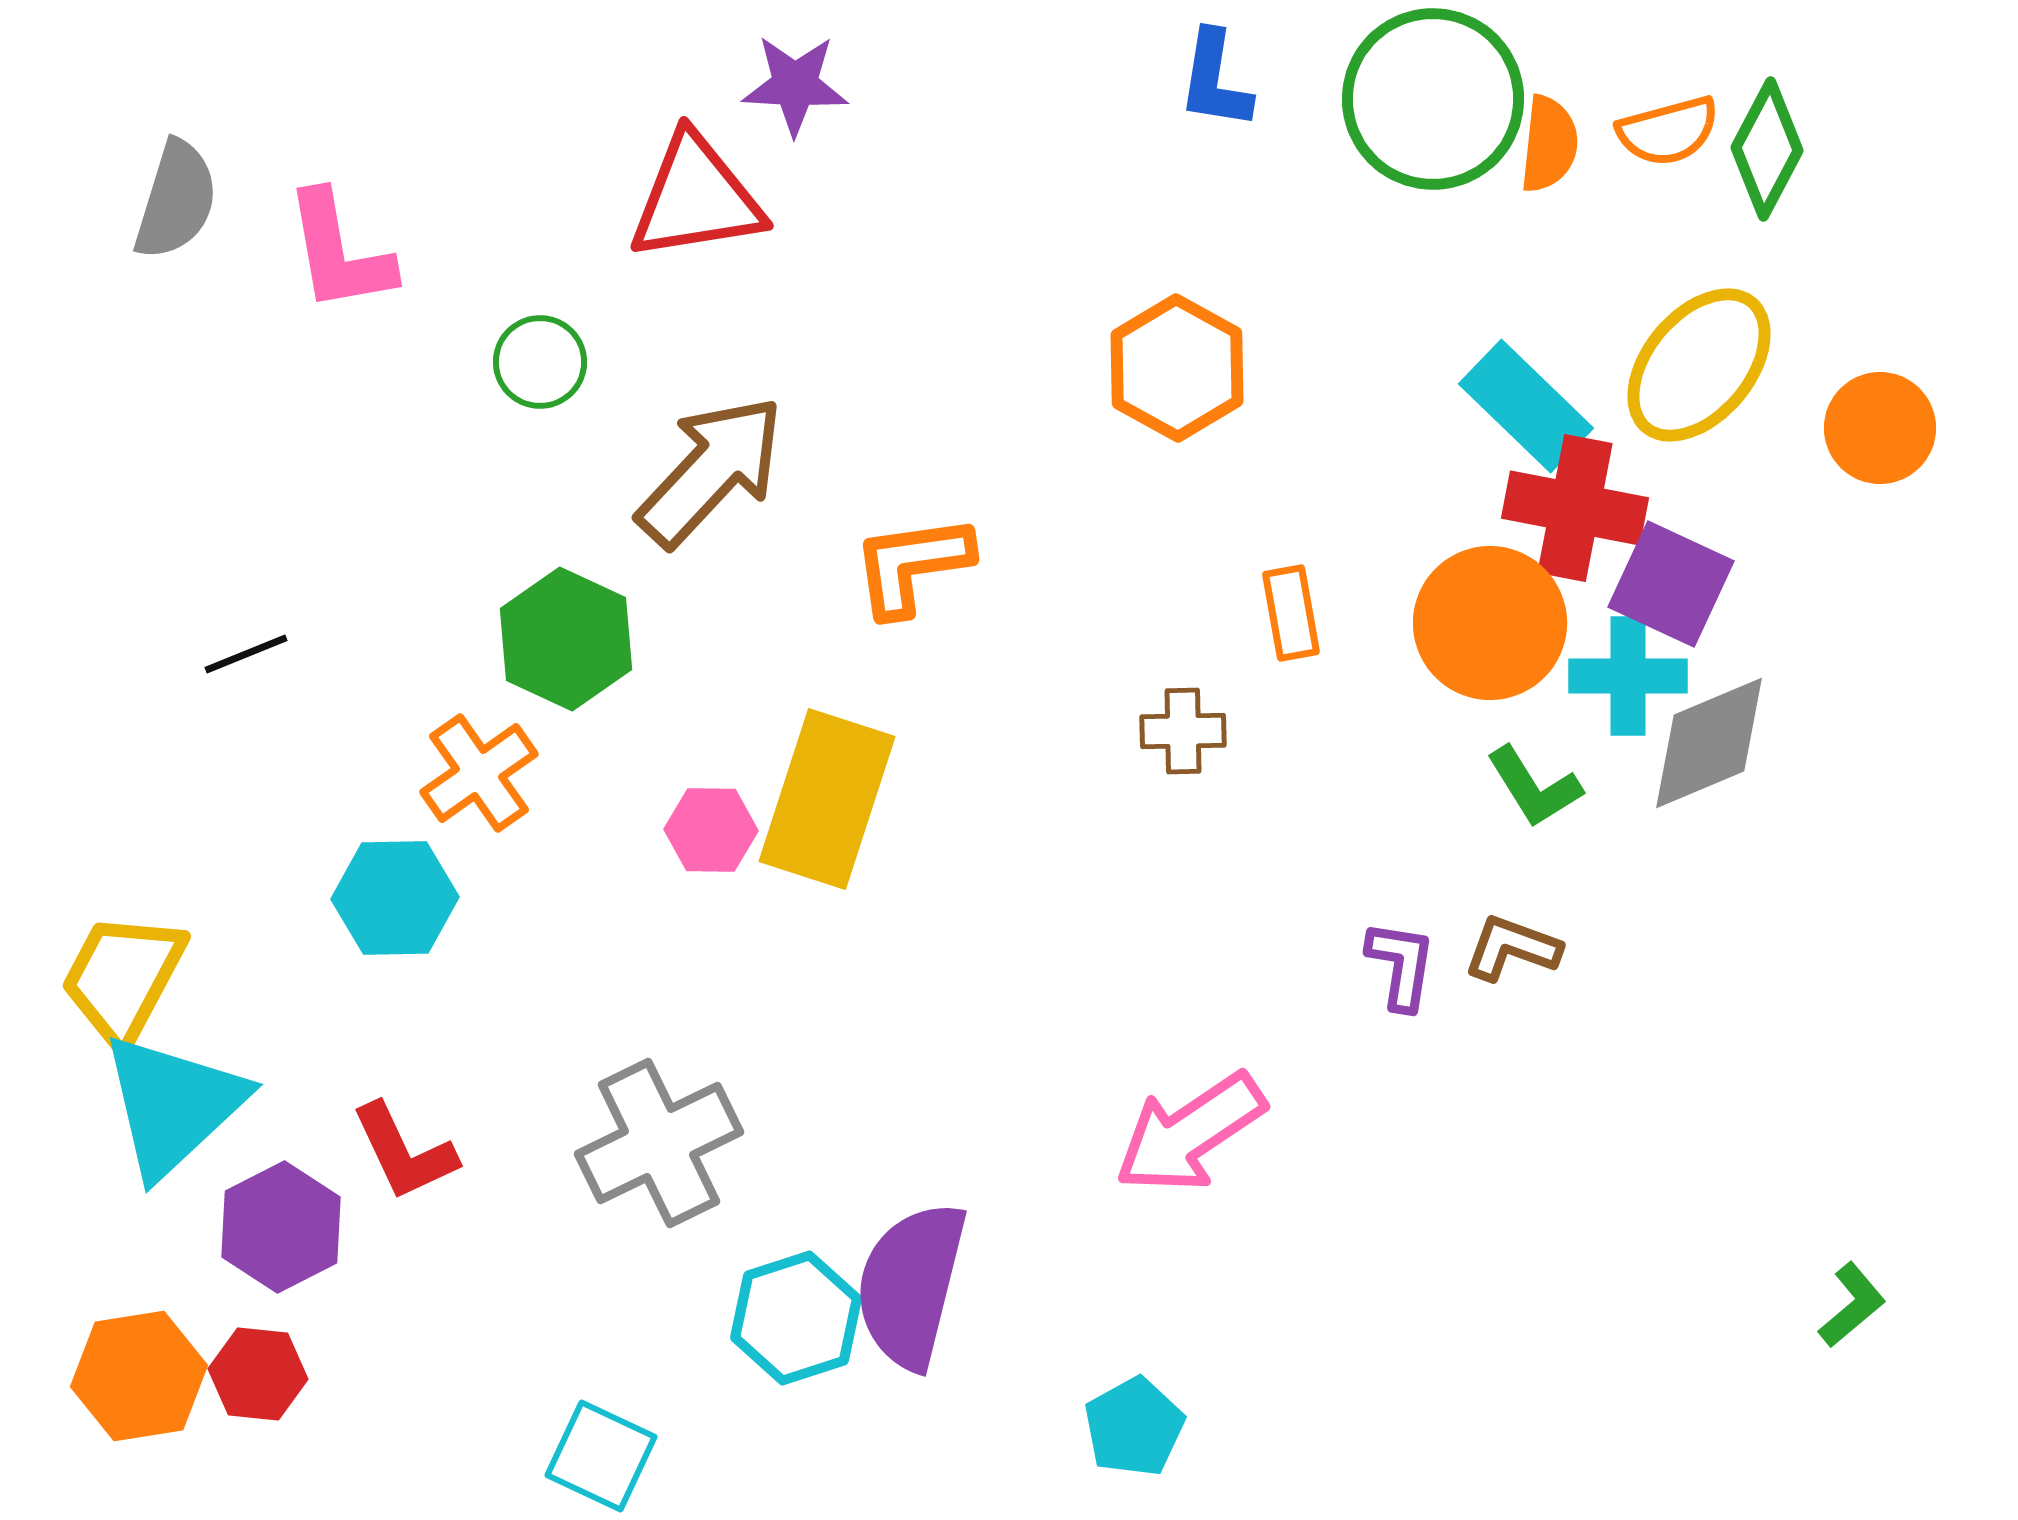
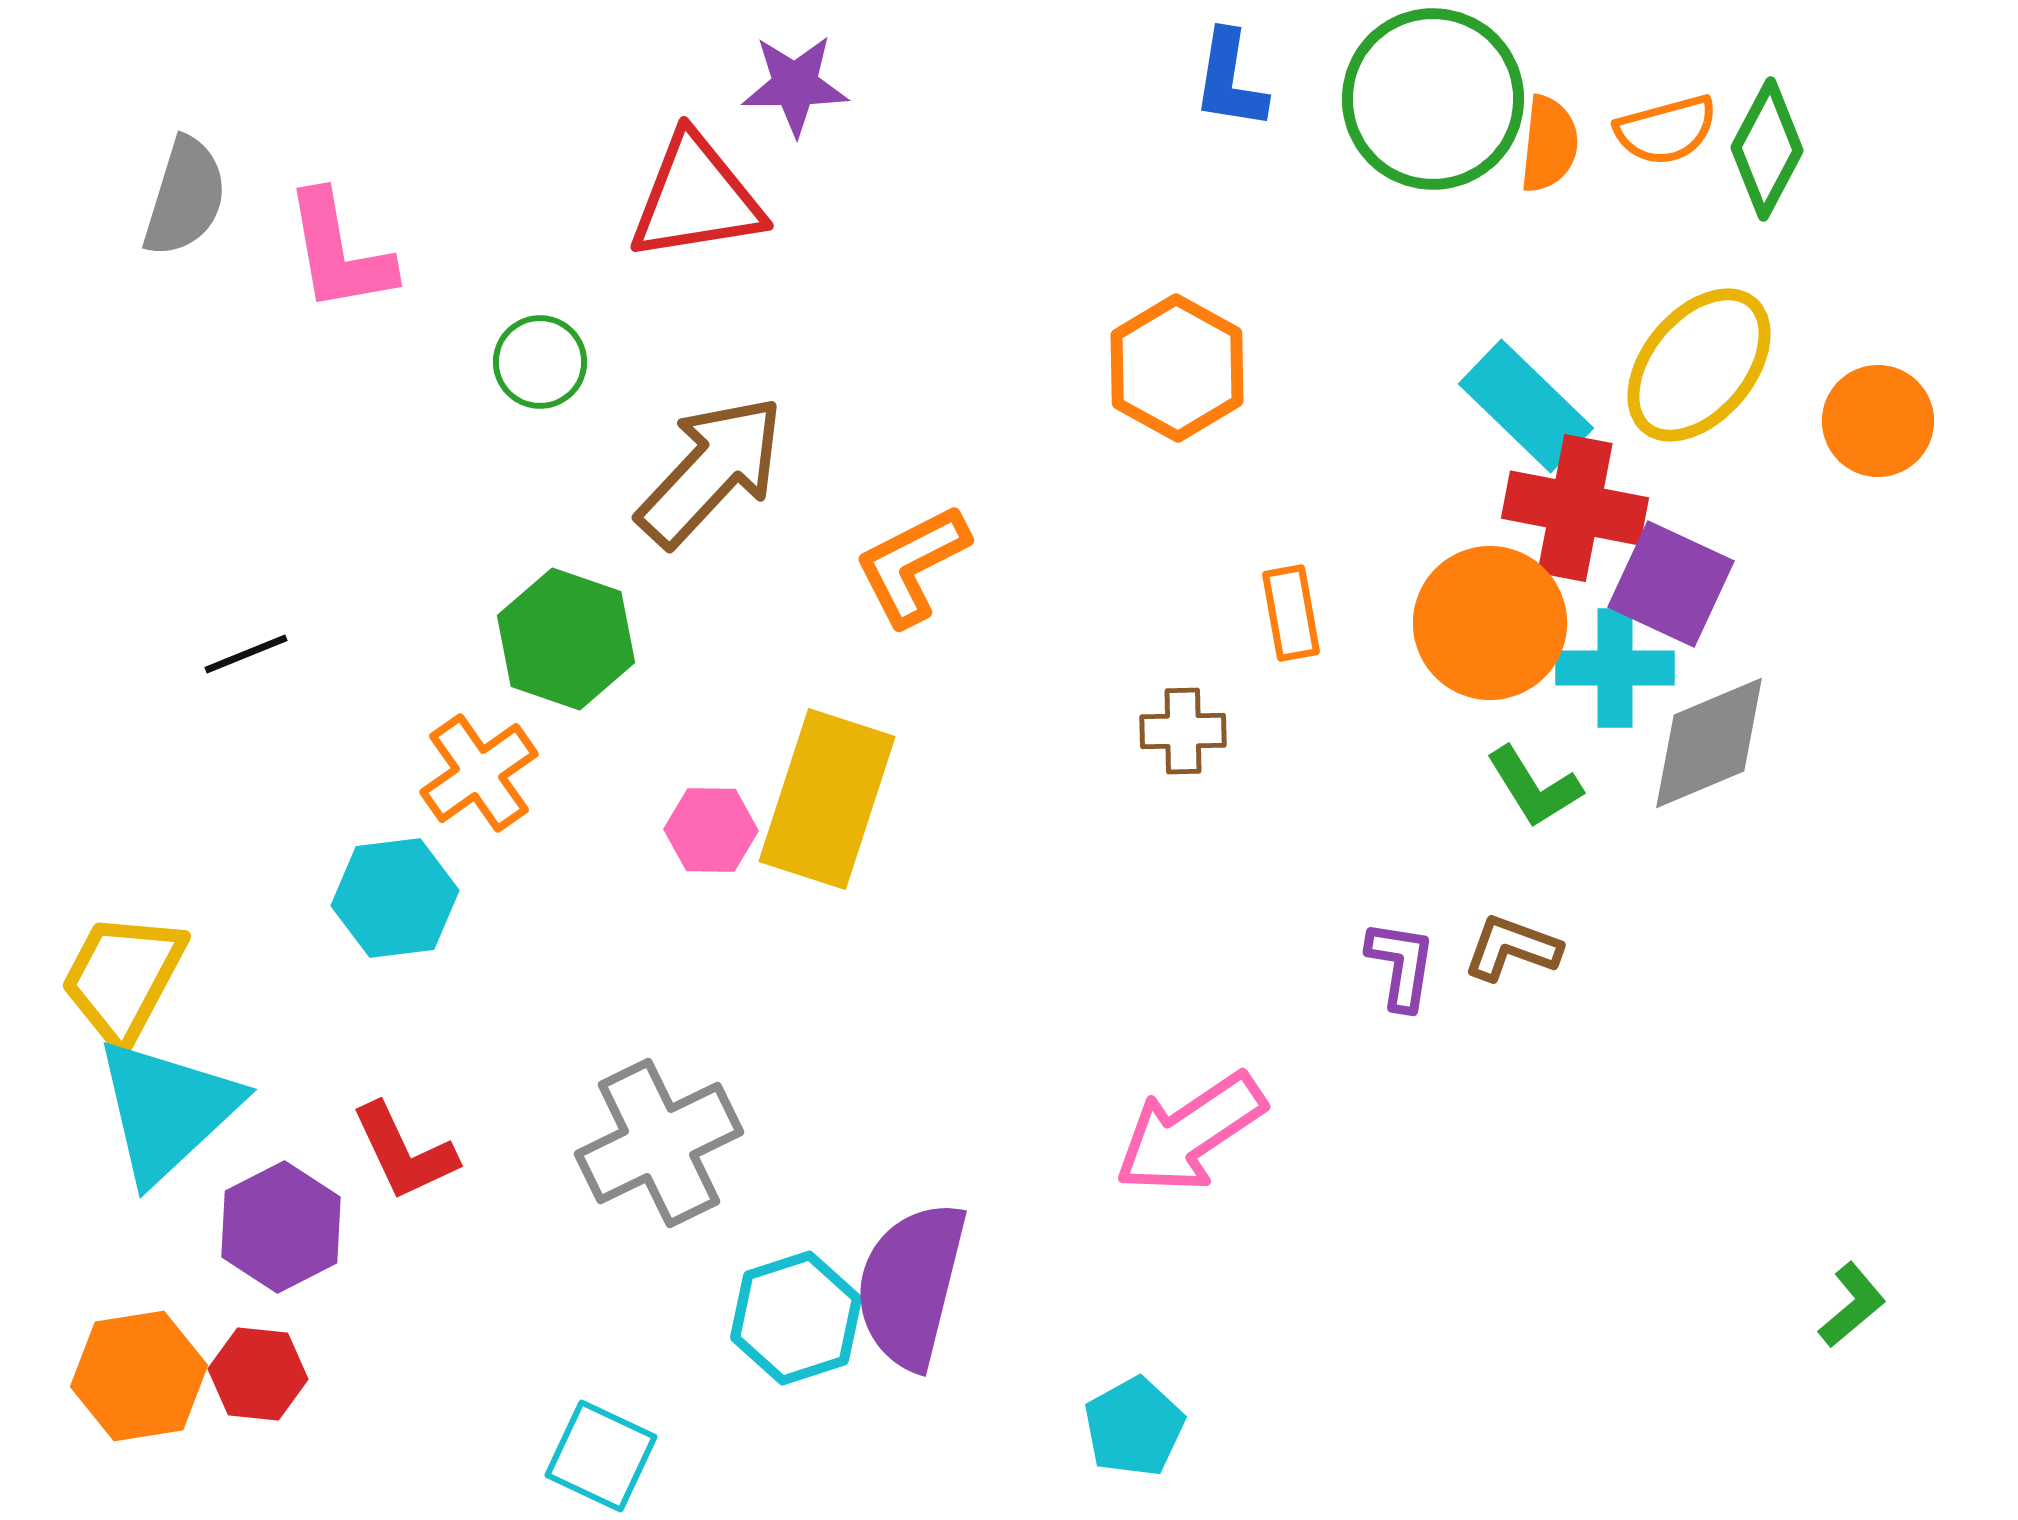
blue L-shape at (1215, 80): moved 15 px right
purple star at (795, 85): rotated 3 degrees counterclockwise
orange semicircle at (1668, 131): moved 2 px left, 1 px up
gray semicircle at (176, 200): moved 9 px right, 3 px up
orange circle at (1880, 428): moved 2 px left, 7 px up
orange L-shape at (912, 565): rotated 19 degrees counterclockwise
green hexagon at (566, 639): rotated 6 degrees counterclockwise
cyan cross at (1628, 676): moved 13 px left, 8 px up
cyan hexagon at (395, 898): rotated 6 degrees counterclockwise
cyan triangle at (173, 1105): moved 6 px left, 5 px down
